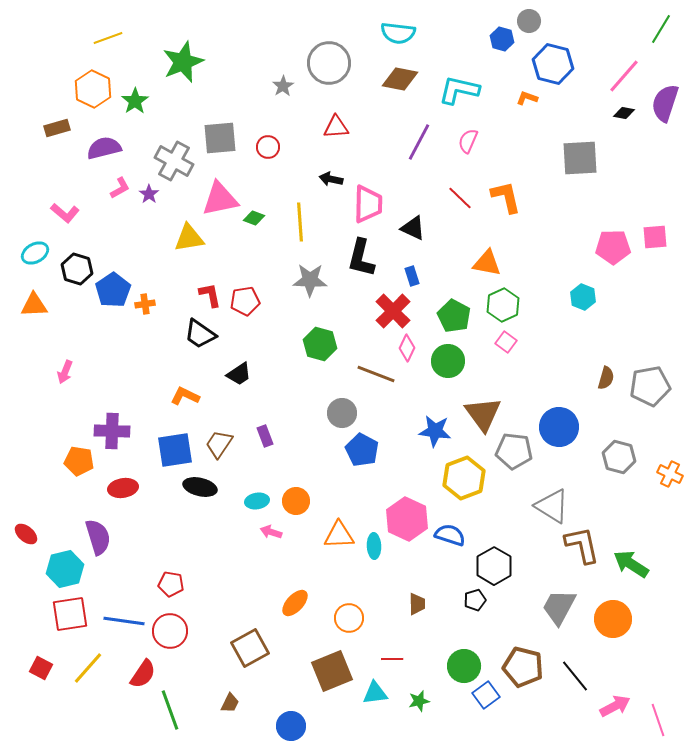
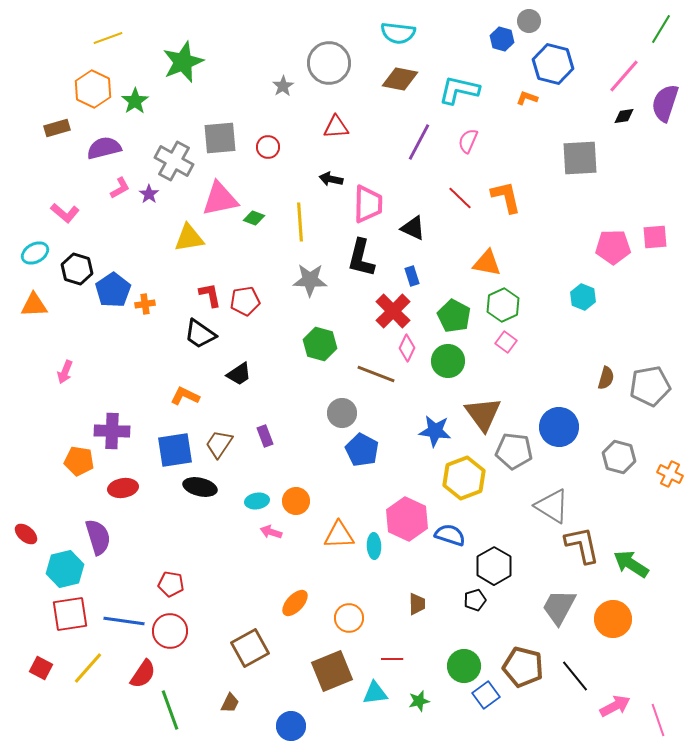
black diamond at (624, 113): moved 3 px down; rotated 20 degrees counterclockwise
